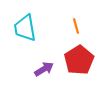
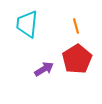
cyan trapezoid: moved 2 px right, 4 px up; rotated 16 degrees clockwise
red pentagon: moved 2 px left, 1 px up
